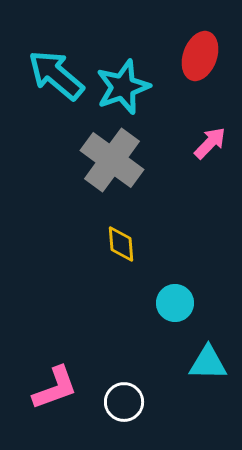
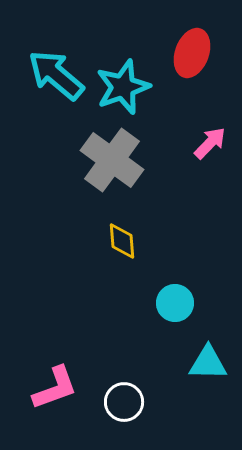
red ellipse: moved 8 px left, 3 px up
yellow diamond: moved 1 px right, 3 px up
